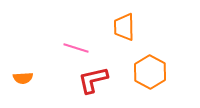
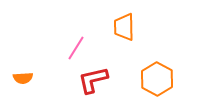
pink line: rotated 75 degrees counterclockwise
orange hexagon: moved 7 px right, 7 px down
